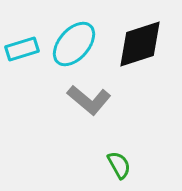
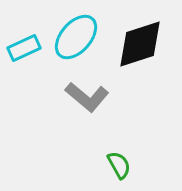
cyan ellipse: moved 2 px right, 7 px up
cyan rectangle: moved 2 px right, 1 px up; rotated 8 degrees counterclockwise
gray L-shape: moved 2 px left, 3 px up
